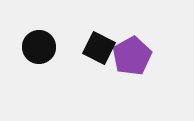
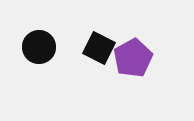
purple pentagon: moved 1 px right, 2 px down
